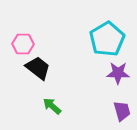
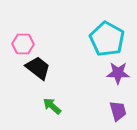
cyan pentagon: rotated 12 degrees counterclockwise
purple trapezoid: moved 4 px left
